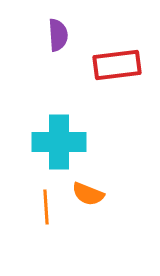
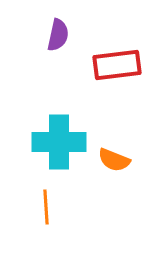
purple semicircle: rotated 16 degrees clockwise
orange semicircle: moved 26 px right, 34 px up
